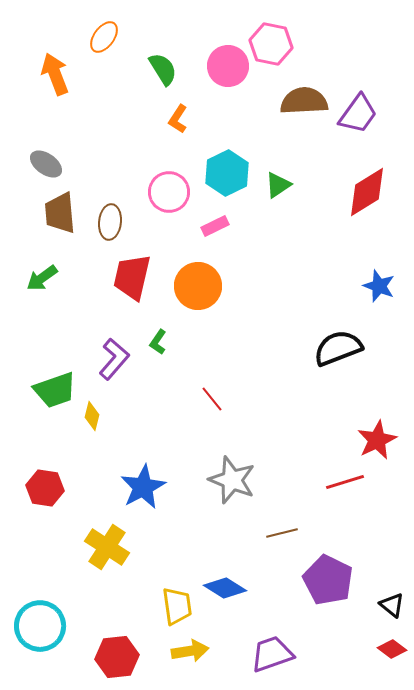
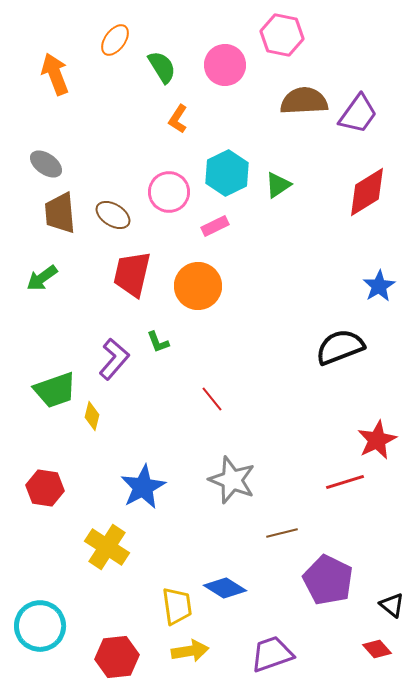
orange ellipse at (104, 37): moved 11 px right, 3 px down
pink hexagon at (271, 44): moved 11 px right, 9 px up
pink circle at (228, 66): moved 3 px left, 1 px up
green semicircle at (163, 69): moved 1 px left, 2 px up
brown ellipse at (110, 222): moved 3 px right, 7 px up; rotated 64 degrees counterclockwise
red trapezoid at (132, 277): moved 3 px up
blue star at (379, 286): rotated 20 degrees clockwise
green L-shape at (158, 342): rotated 55 degrees counterclockwise
black semicircle at (338, 348): moved 2 px right, 1 px up
red diamond at (392, 649): moved 15 px left; rotated 12 degrees clockwise
